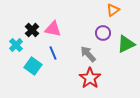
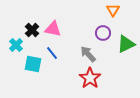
orange triangle: rotated 24 degrees counterclockwise
blue line: moved 1 px left; rotated 16 degrees counterclockwise
cyan square: moved 2 px up; rotated 24 degrees counterclockwise
